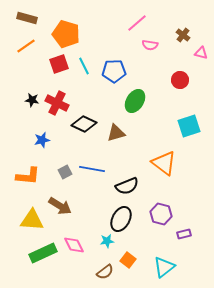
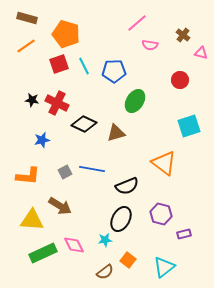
cyan star: moved 2 px left, 1 px up
